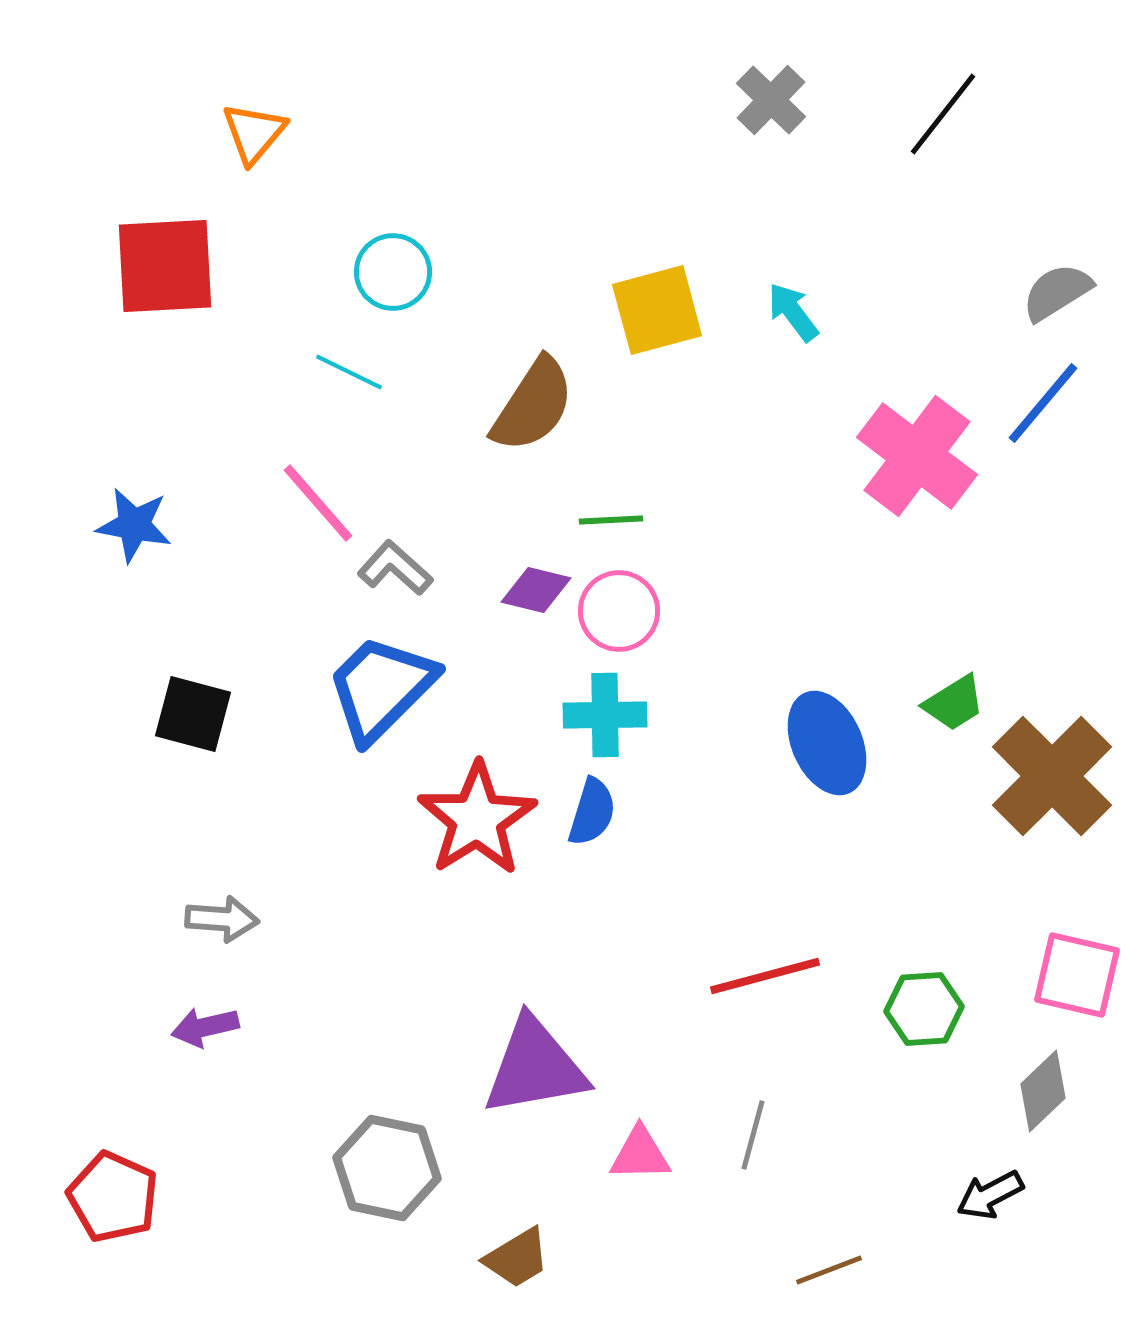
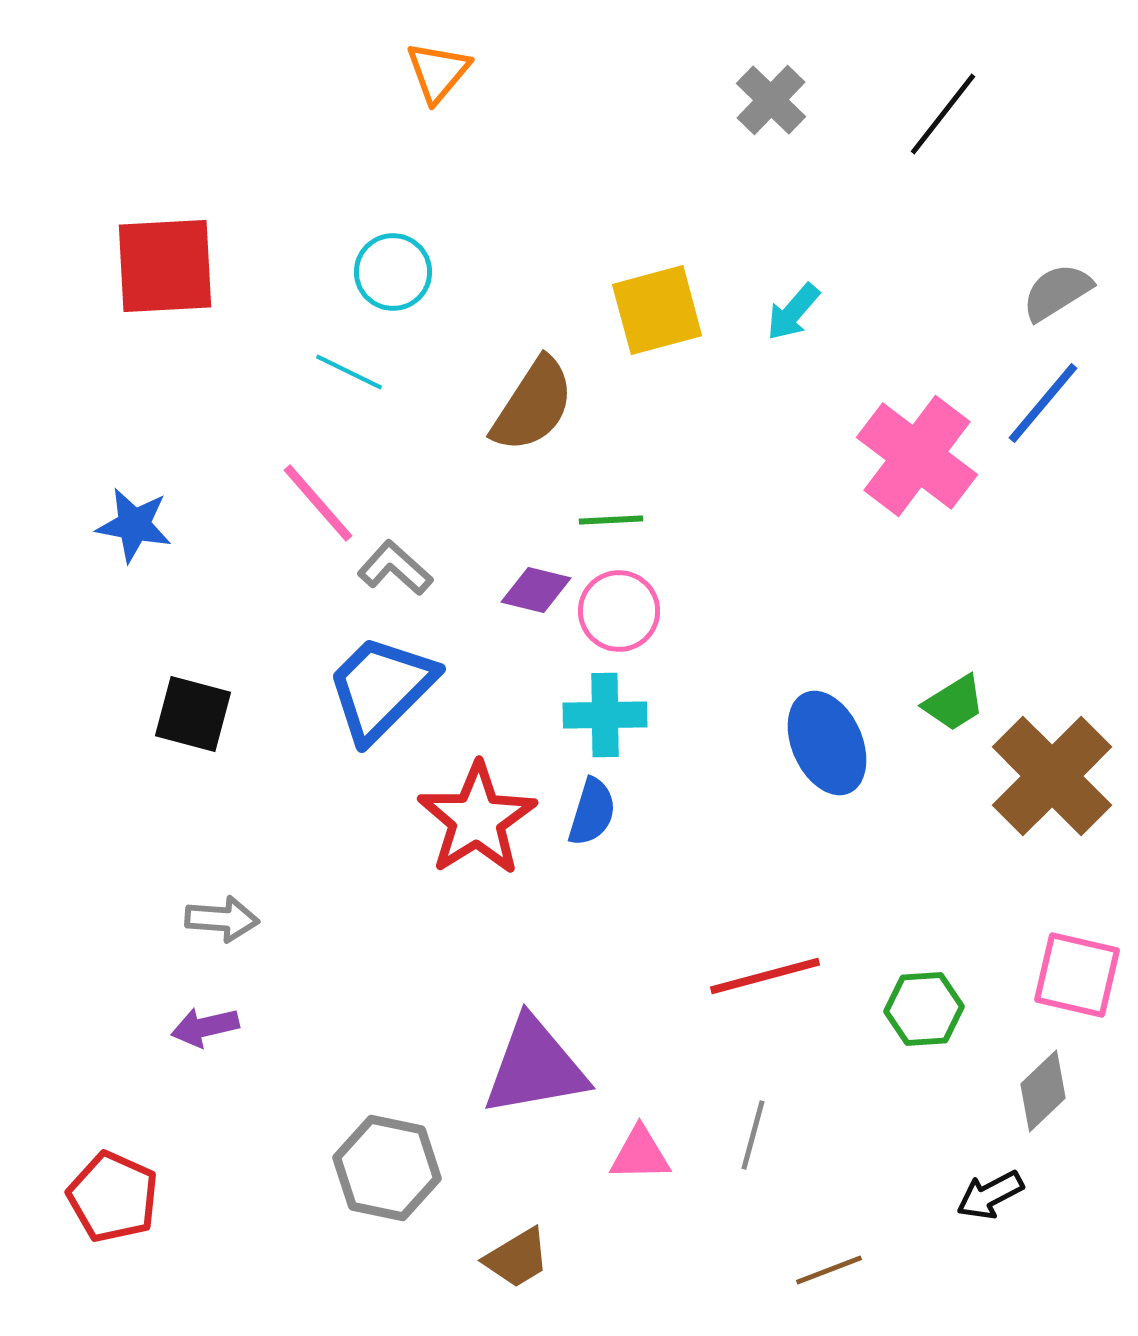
orange triangle: moved 184 px right, 61 px up
cyan arrow: rotated 102 degrees counterclockwise
